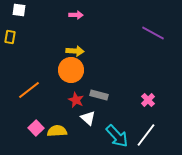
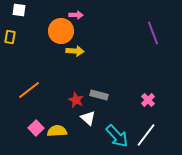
purple line: rotated 40 degrees clockwise
orange circle: moved 10 px left, 39 px up
